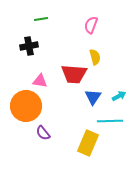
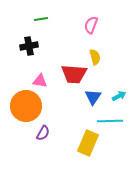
purple semicircle: rotated 112 degrees counterclockwise
